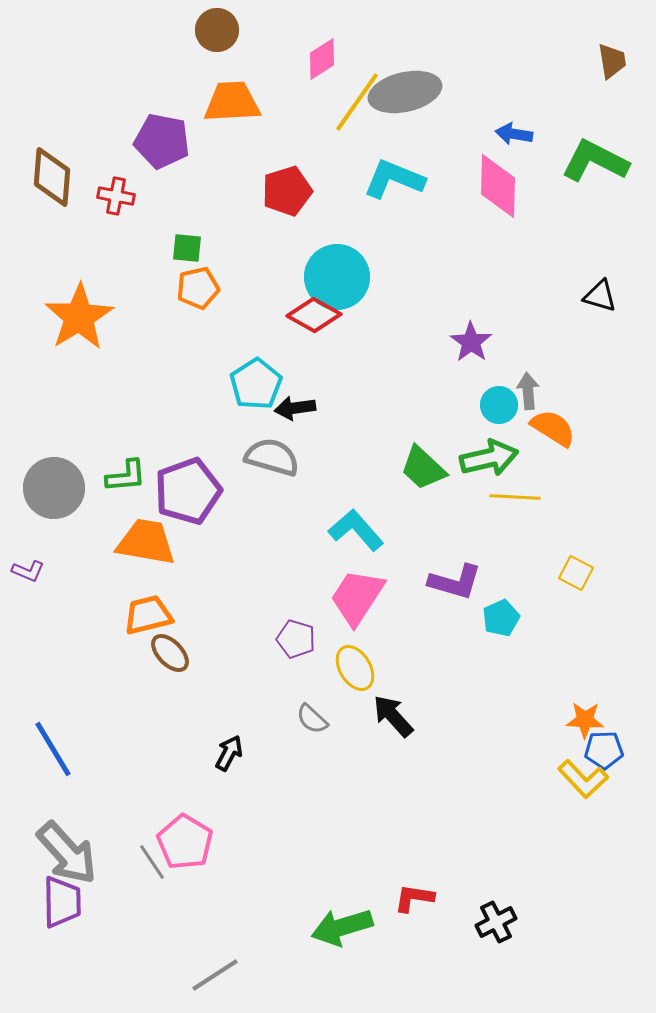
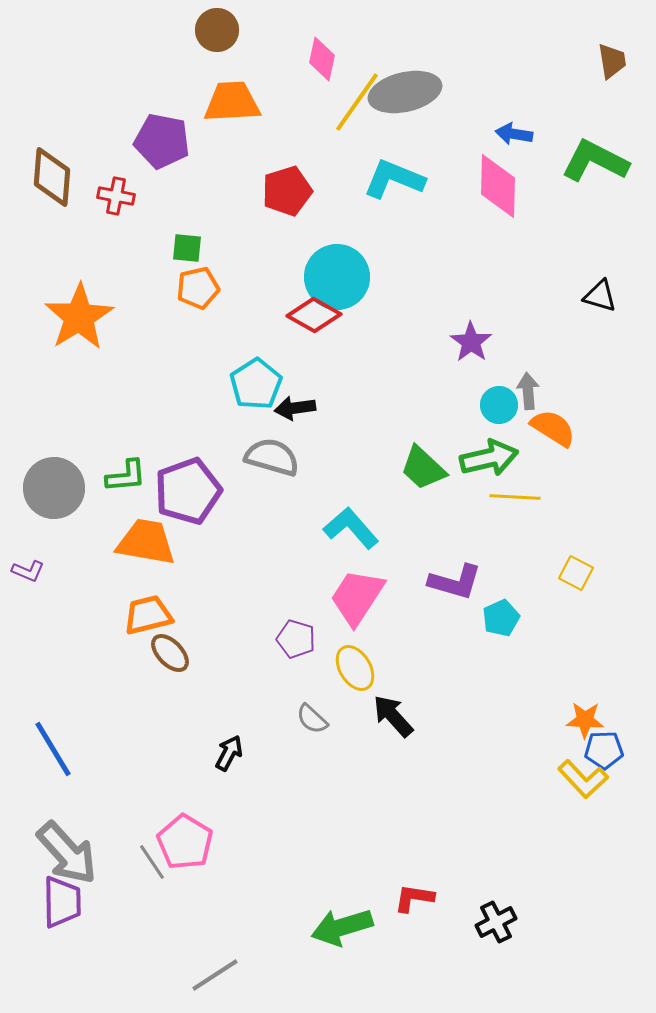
pink diamond at (322, 59): rotated 45 degrees counterclockwise
cyan L-shape at (356, 530): moved 5 px left, 2 px up
